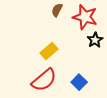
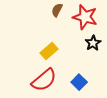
black star: moved 2 px left, 3 px down
